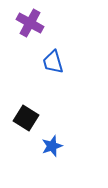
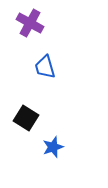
blue trapezoid: moved 8 px left, 5 px down
blue star: moved 1 px right, 1 px down
